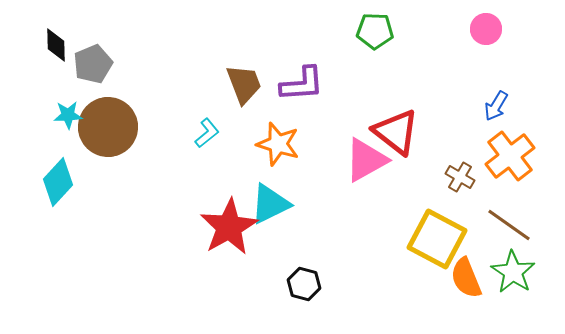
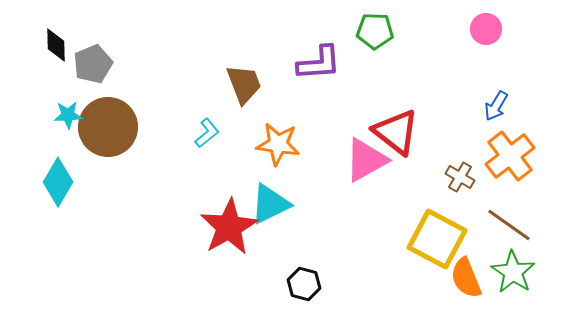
purple L-shape: moved 17 px right, 21 px up
orange star: rotated 9 degrees counterclockwise
cyan diamond: rotated 12 degrees counterclockwise
